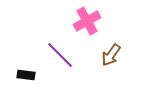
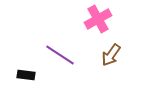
pink cross: moved 11 px right, 2 px up
purple line: rotated 12 degrees counterclockwise
